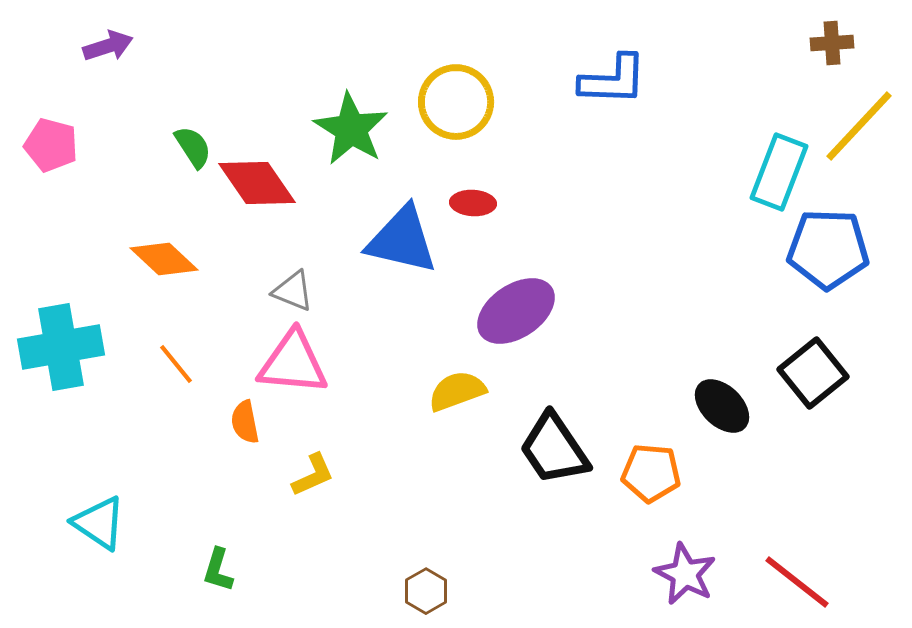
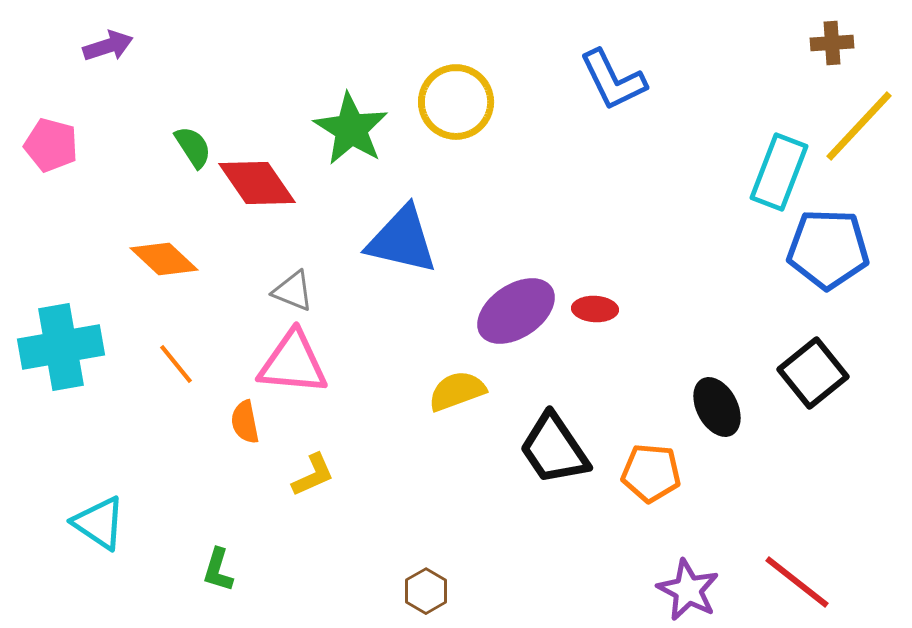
blue L-shape: rotated 62 degrees clockwise
red ellipse: moved 122 px right, 106 px down
black ellipse: moved 5 px left, 1 px down; rotated 18 degrees clockwise
purple star: moved 3 px right, 16 px down
